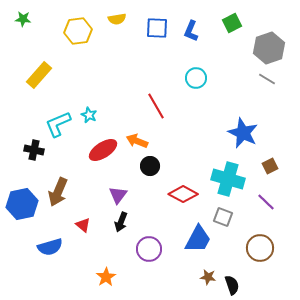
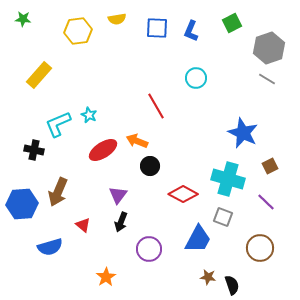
blue hexagon: rotated 8 degrees clockwise
